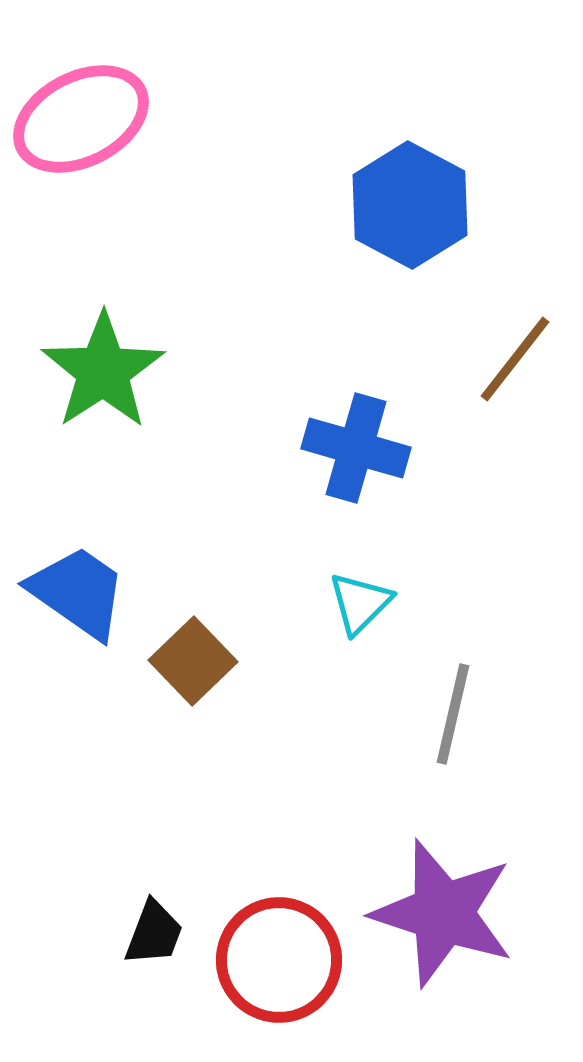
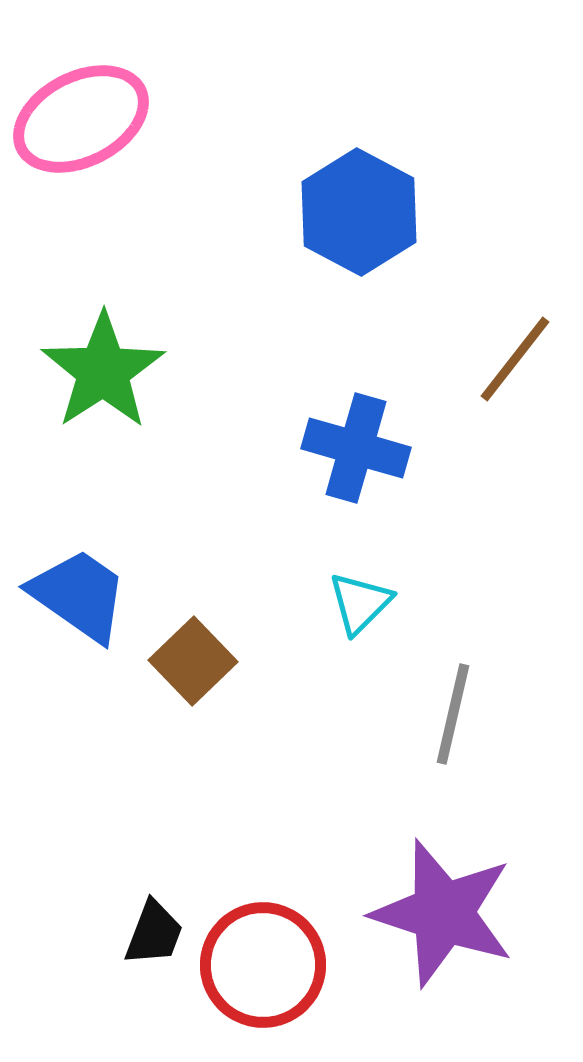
blue hexagon: moved 51 px left, 7 px down
blue trapezoid: moved 1 px right, 3 px down
red circle: moved 16 px left, 5 px down
